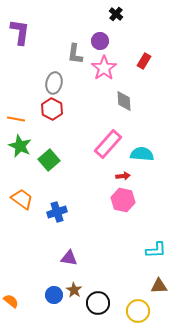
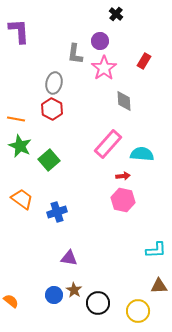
purple L-shape: moved 1 px left, 1 px up; rotated 12 degrees counterclockwise
